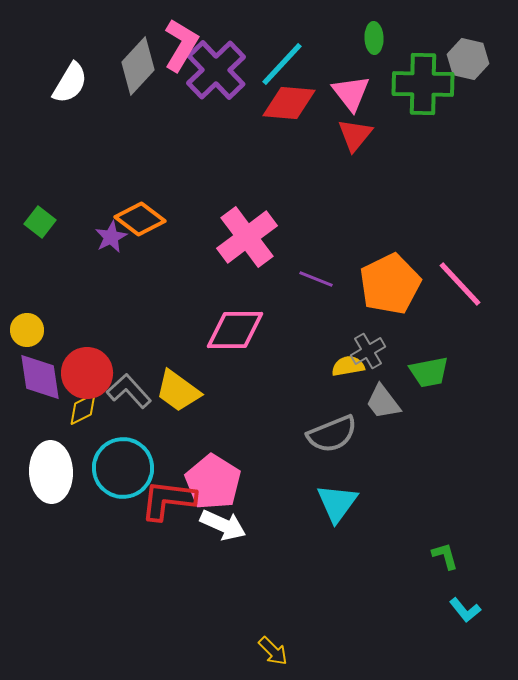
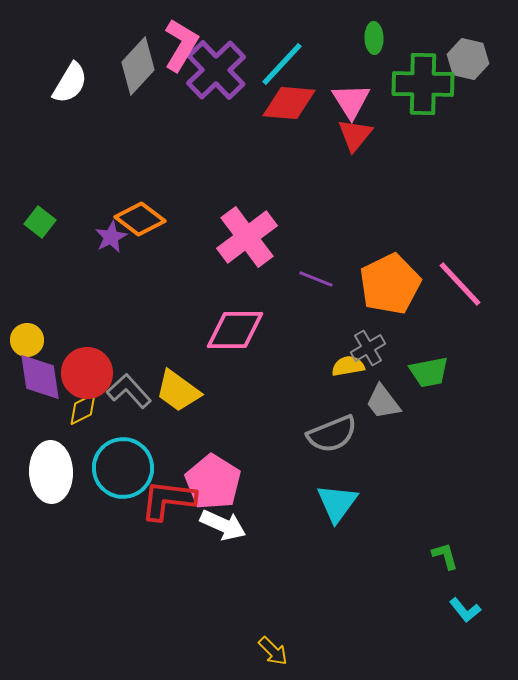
pink triangle: moved 8 px down; rotated 6 degrees clockwise
yellow circle: moved 10 px down
gray cross: moved 3 px up
